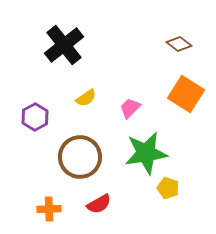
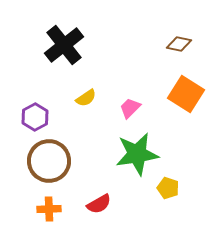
brown diamond: rotated 25 degrees counterclockwise
green star: moved 9 px left, 1 px down
brown circle: moved 31 px left, 4 px down
